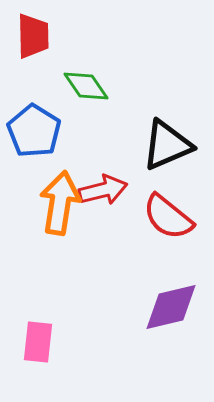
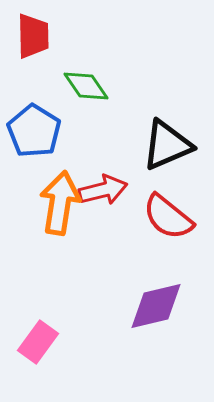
purple diamond: moved 15 px left, 1 px up
pink rectangle: rotated 30 degrees clockwise
